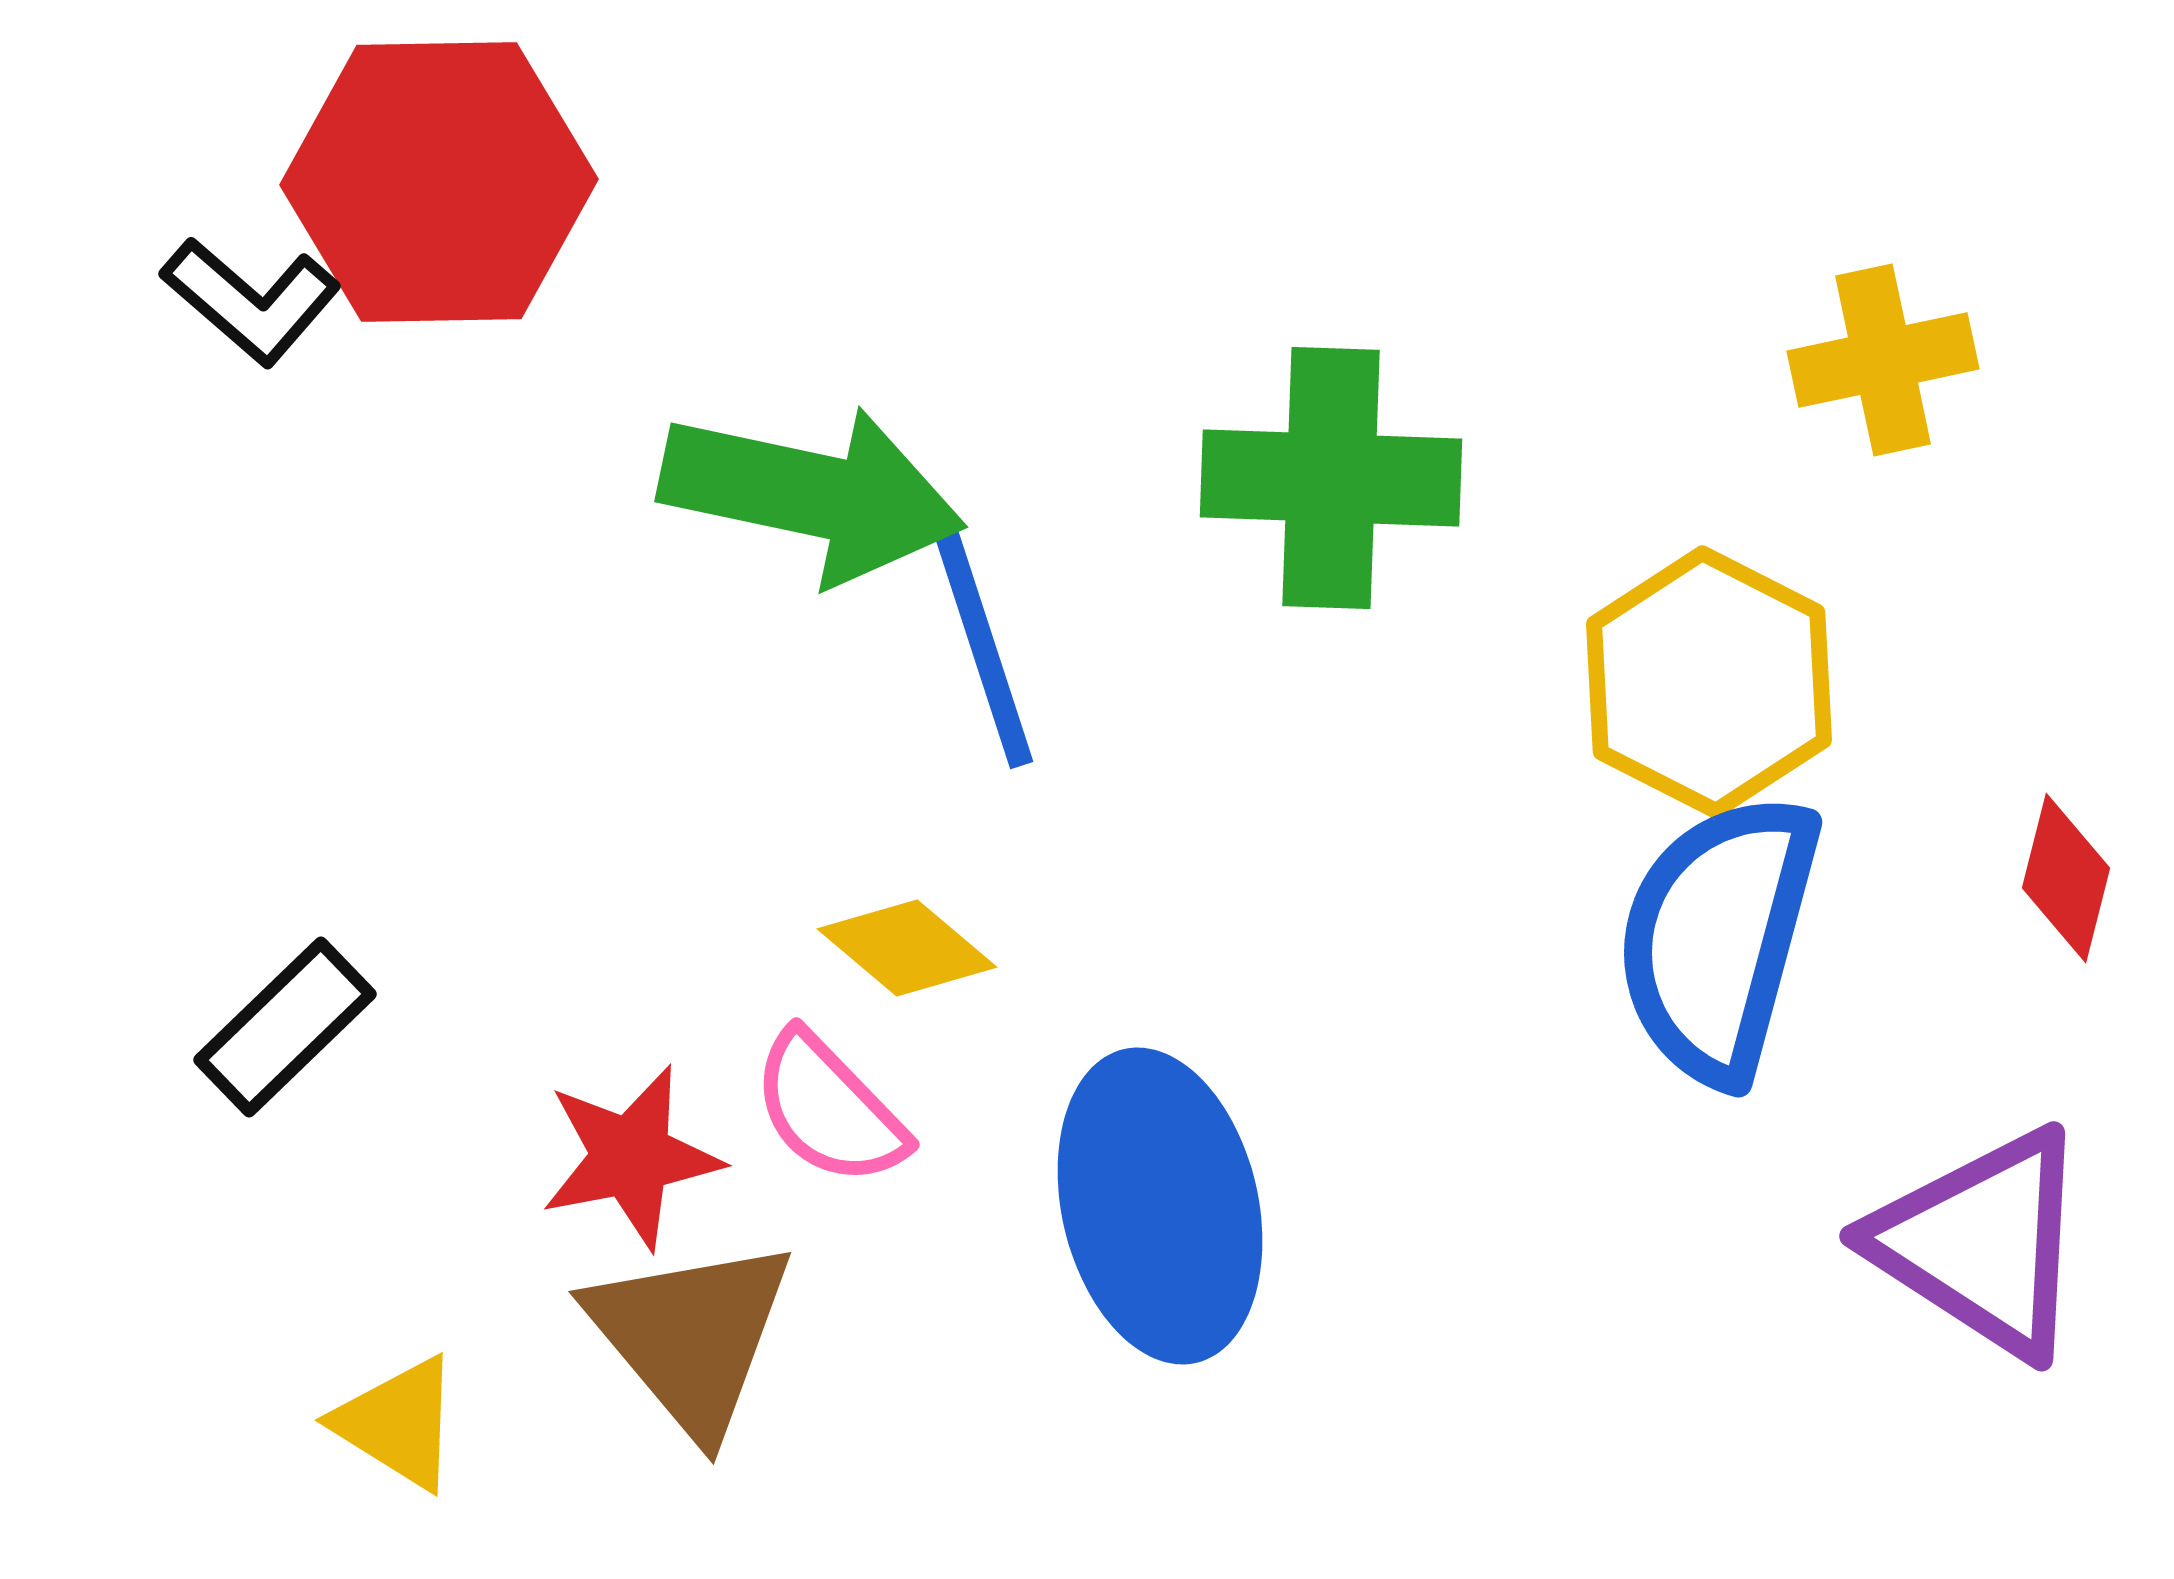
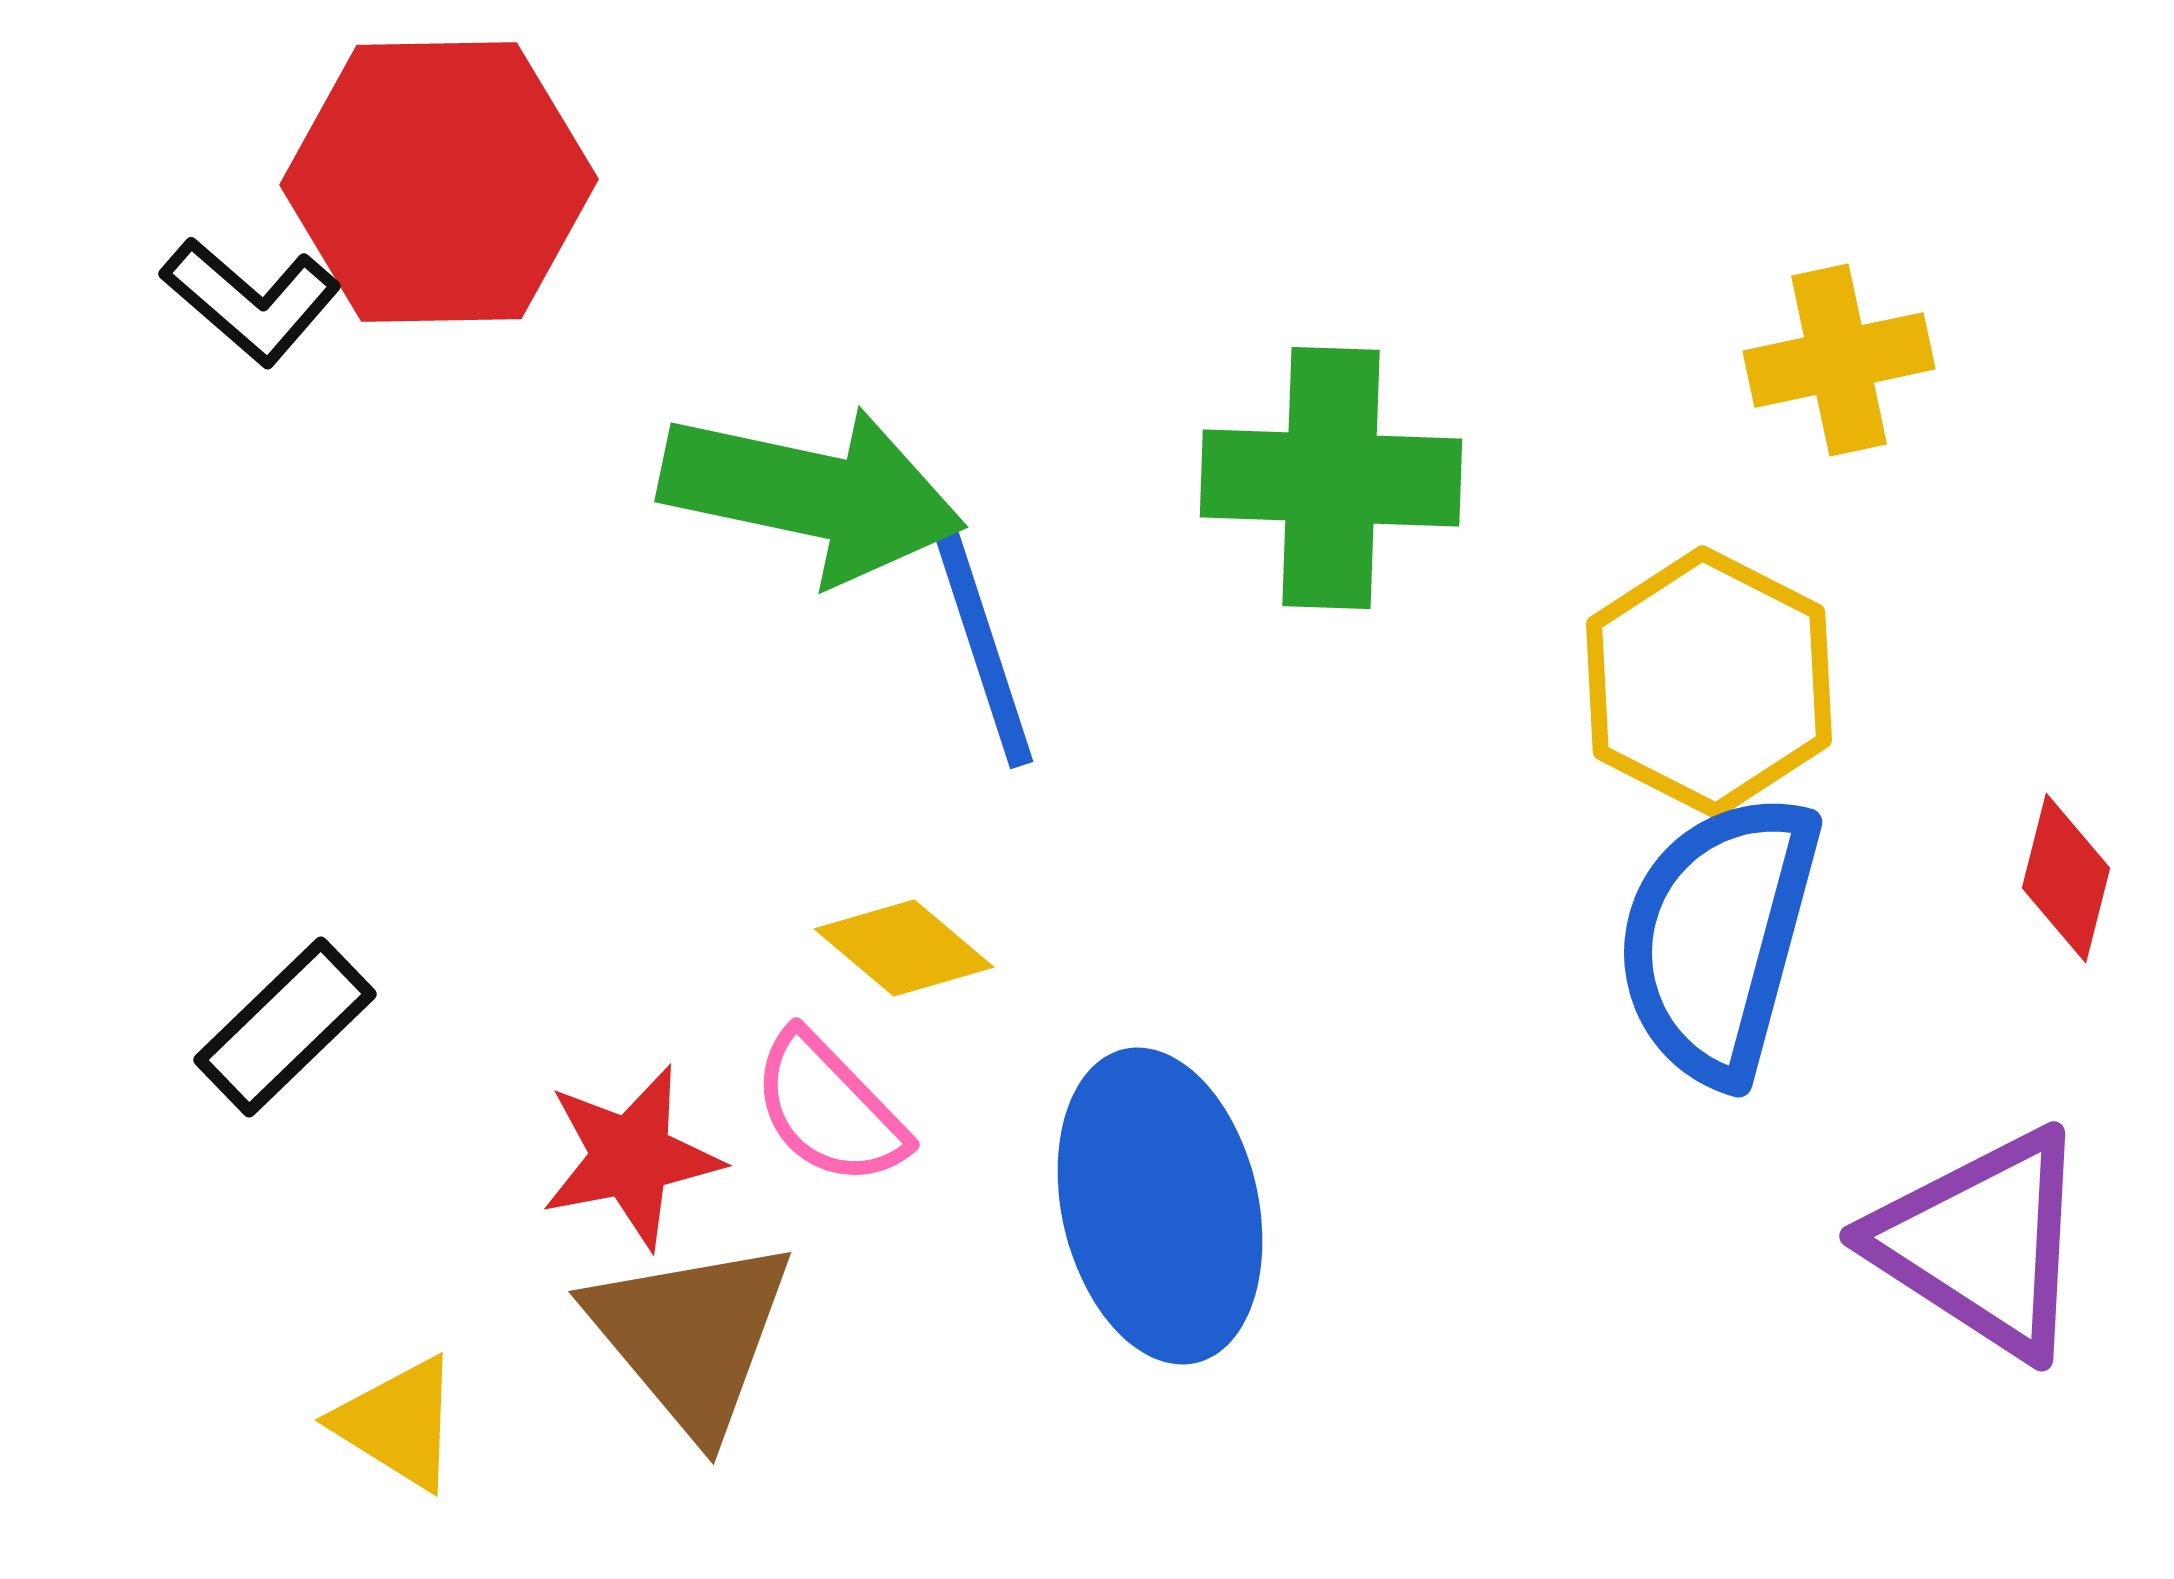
yellow cross: moved 44 px left
yellow diamond: moved 3 px left
